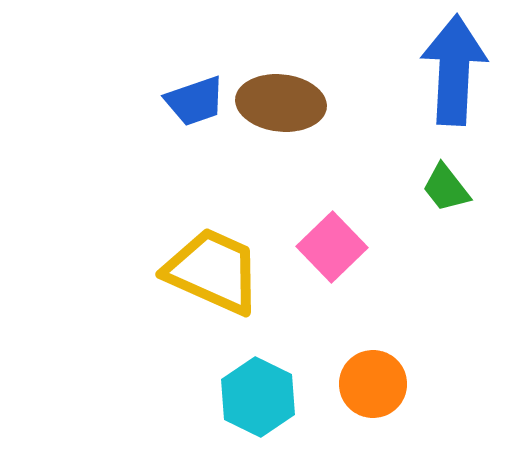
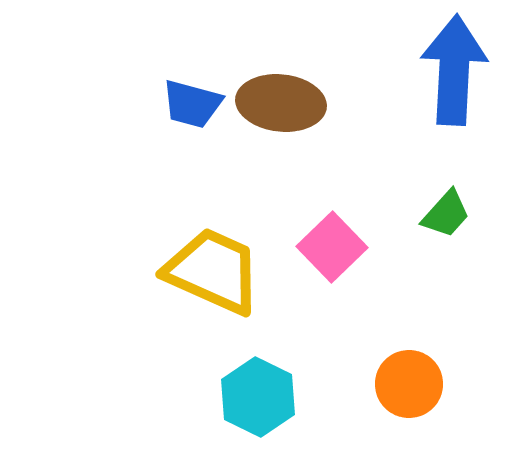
blue trapezoid: moved 3 px left, 3 px down; rotated 34 degrees clockwise
green trapezoid: moved 26 px down; rotated 100 degrees counterclockwise
orange circle: moved 36 px right
